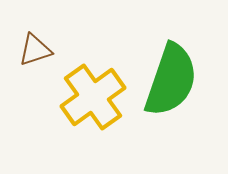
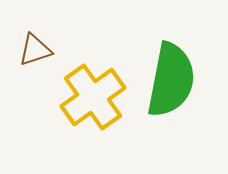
green semicircle: rotated 8 degrees counterclockwise
